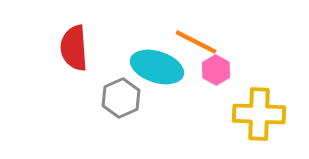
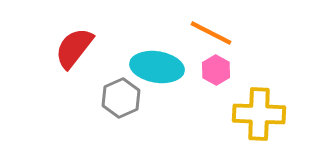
orange line: moved 15 px right, 9 px up
red semicircle: rotated 42 degrees clockwise
cyan ellipse: rotated 9 degrees counterclockwise
